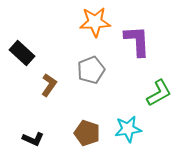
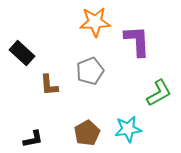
gray pentagon: moved 1 px left, 1 px down
brown L-shape: rotated 140 degrees clockwise
brown pentagon: rotated 25 degrees clockwise
black L-shape: rotated 35 degrees counterclockwise
